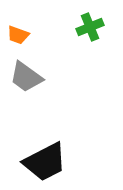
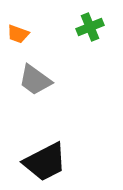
orange trapezoid: moved 1 px up
gray trapezoid: moved 9 px right, 3 px down
